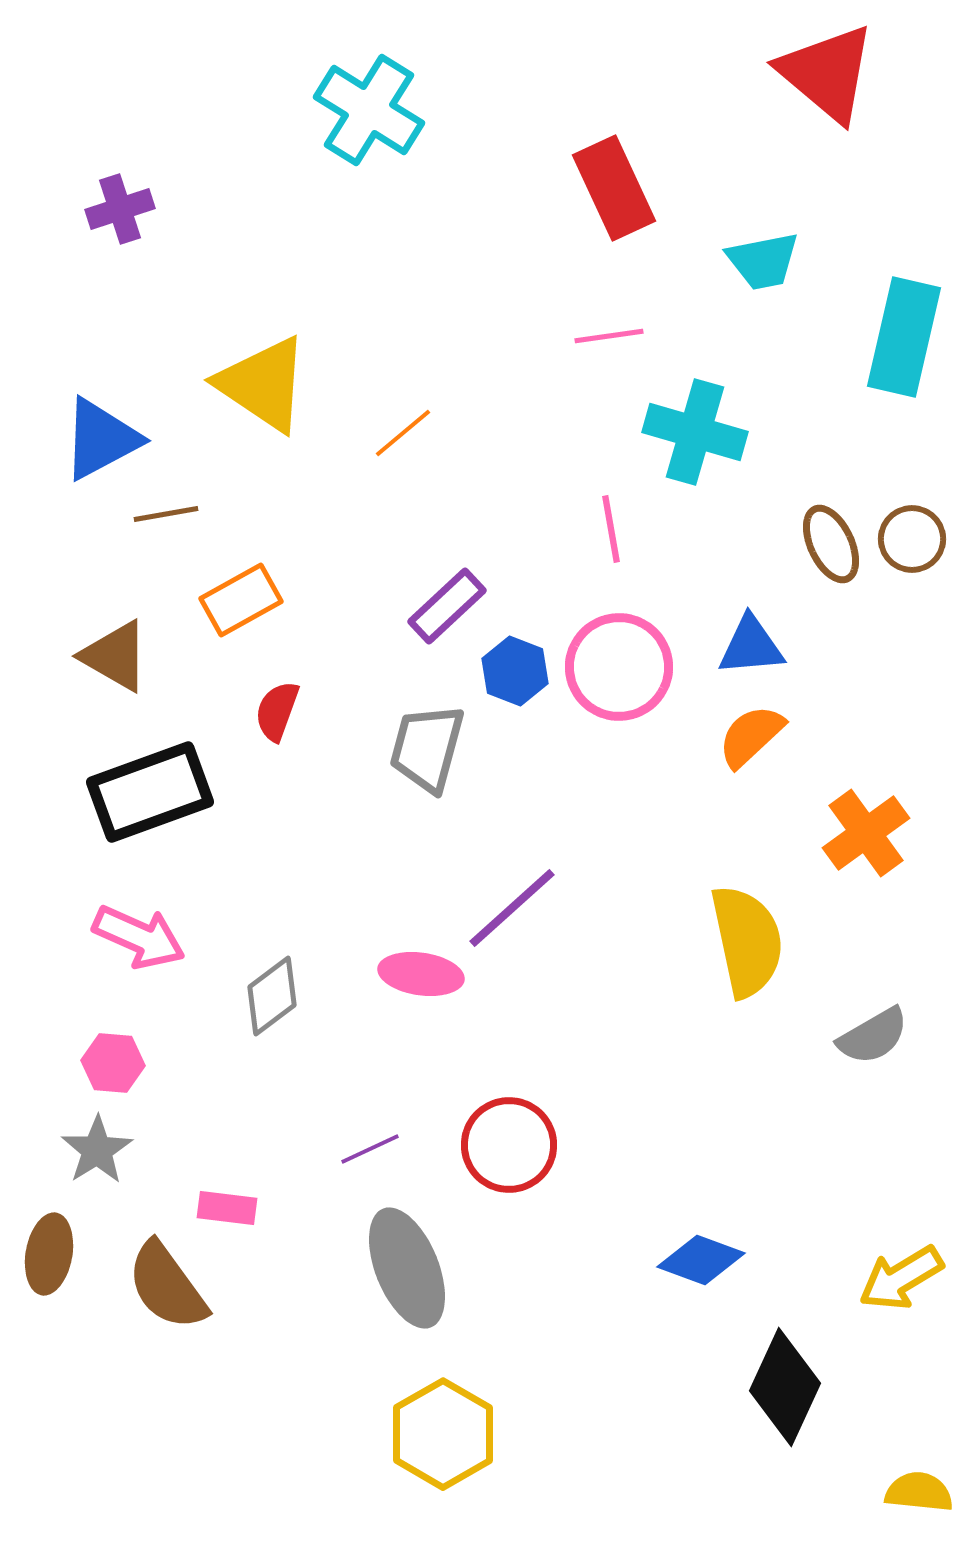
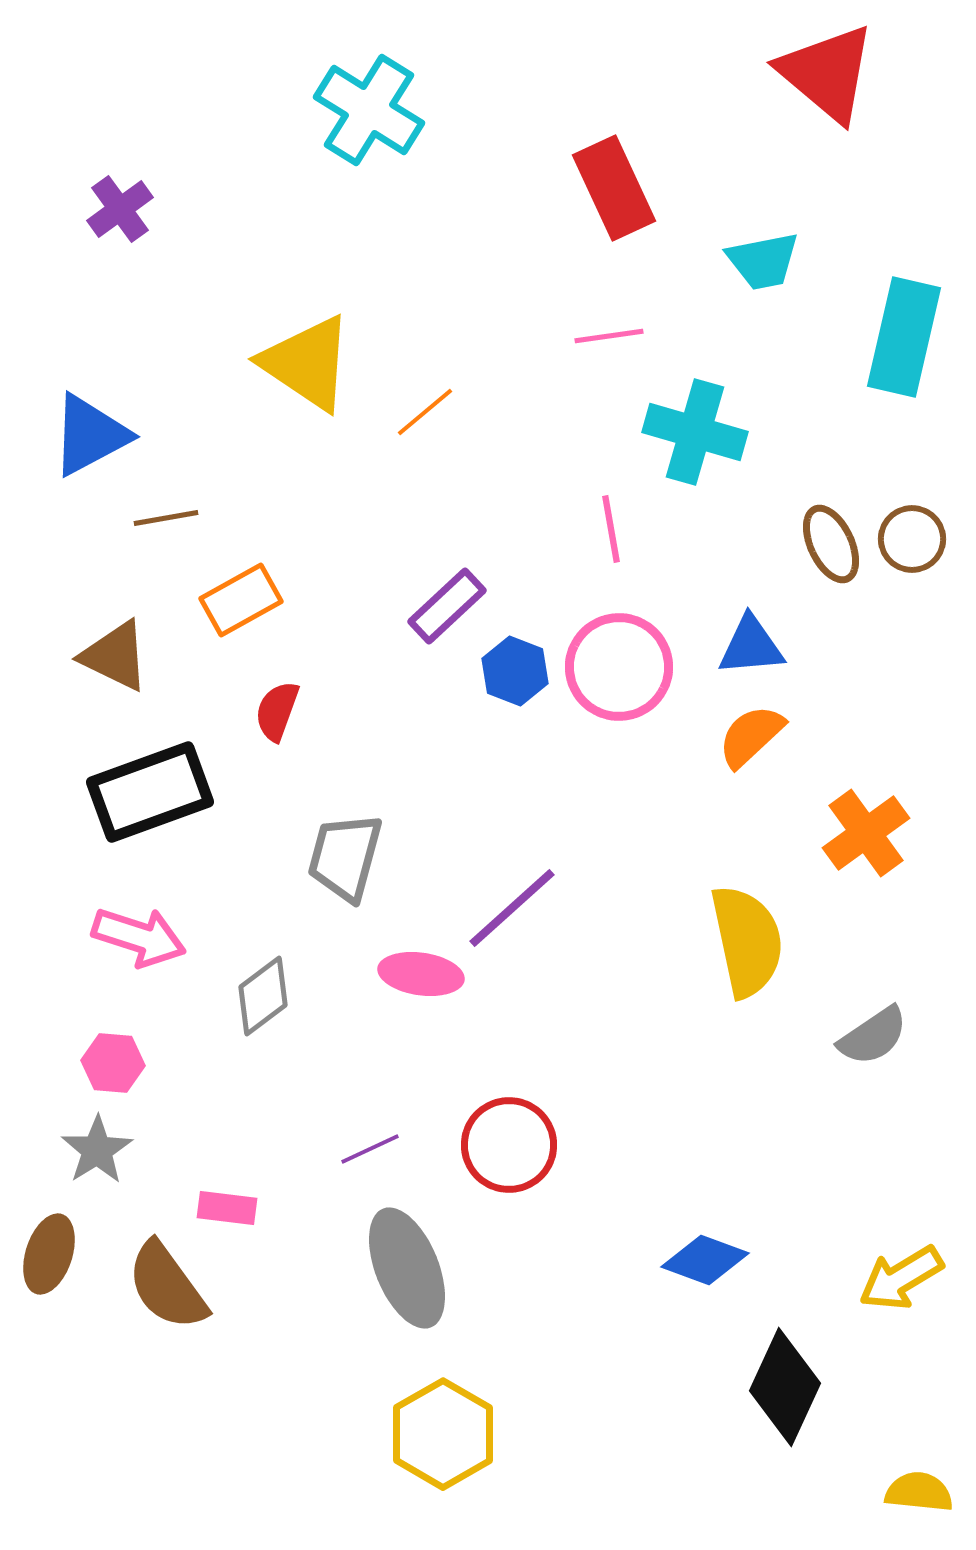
purple cross at (120, 209): rotated 18 degrees counterclockwise
yellow triangle at (263, 384): moved 44 px right, 21 px up
orange line at (403, 433): moved 22 px right, 21 px up
blue triangle at (101, 439): moved 11 px left, 4 px up
brown line at (166, 514): moved 4 px down
brown triangle at (115, 656): rotated 4 degrees counterclockwise
gray trapezoid at (427, 748): moved 82 px left, 109 px down
pink arrow at (139, 937): rotated 6 degrees counterclockwise
gray diamond at (272, 996): moved 9 px left
gray semicircle at (873, 1036): rotated 4 degrees counterclockwise
brown ellipse at (49, 1254): rotated 8 degrees clockwise
blue diamond at (701, 1260): moved 4 px right
